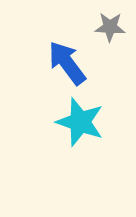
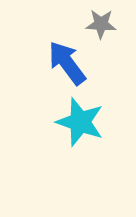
gray star: moved 9 px left, 3 px up
